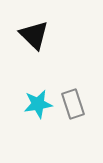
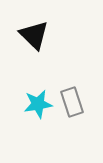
gray rectangle: moved 1 px left, 2 px up
